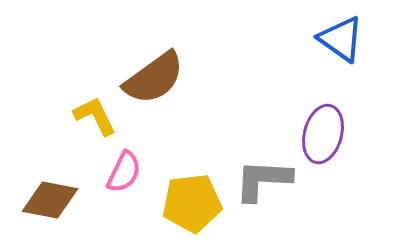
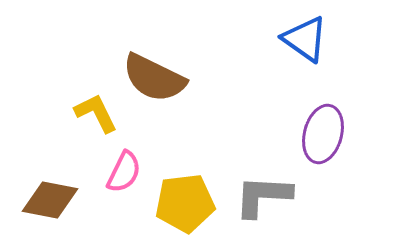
blue triangle: moved 36 px left
brown semicircle: rotated 62 degrees clockwise
yellow L-shape: moved 1 px right, 3 px up
gray L-shape: moved 16 px down
yellow pentagon: moved 7 px left
